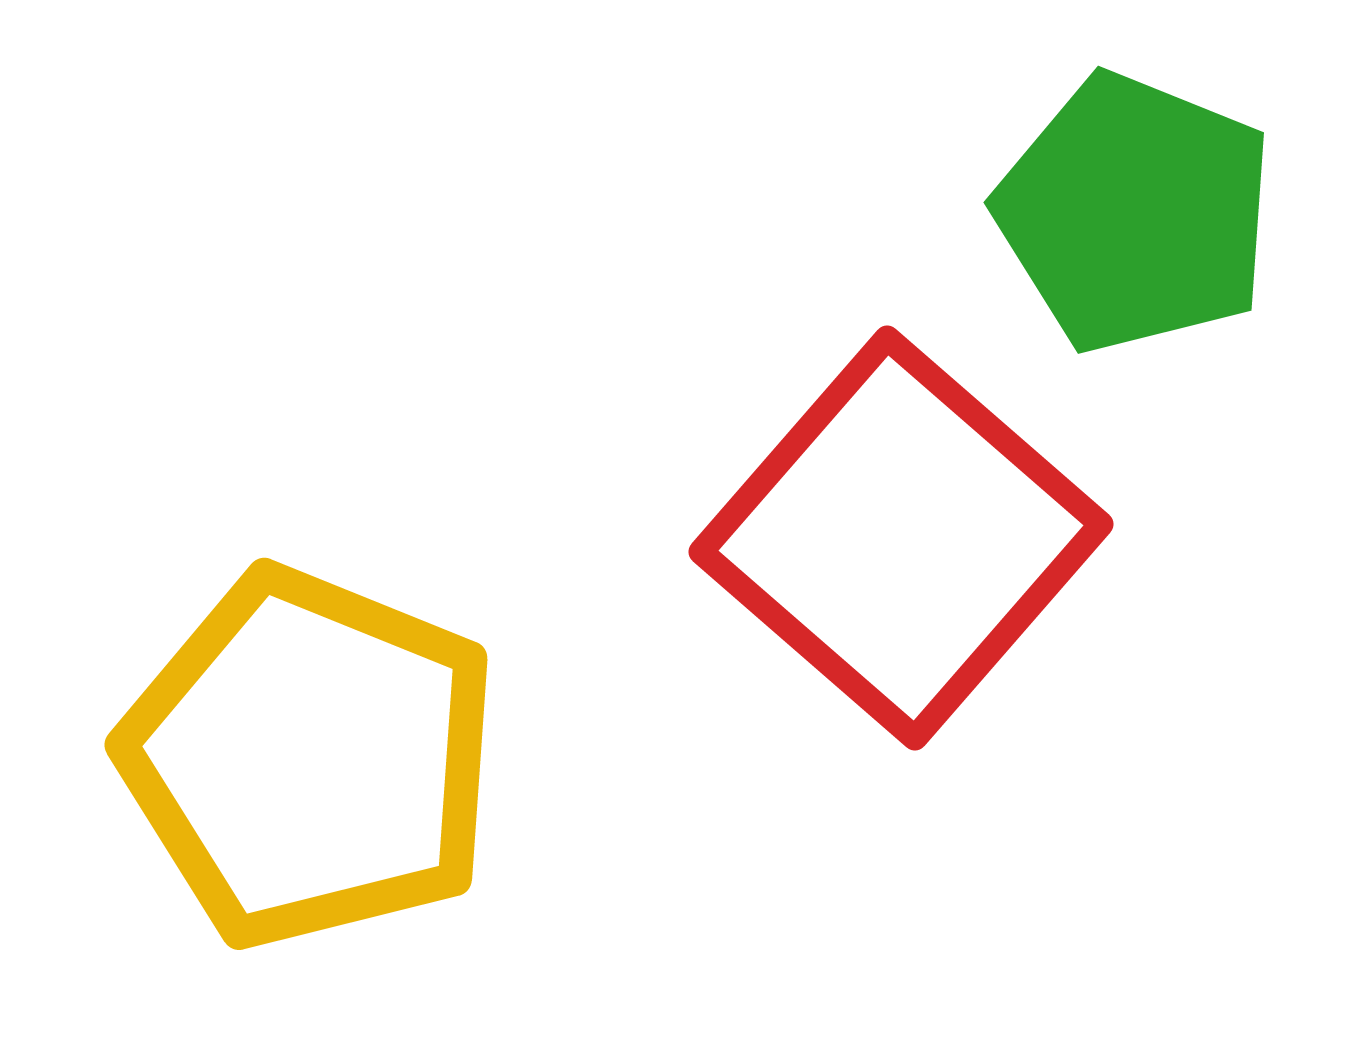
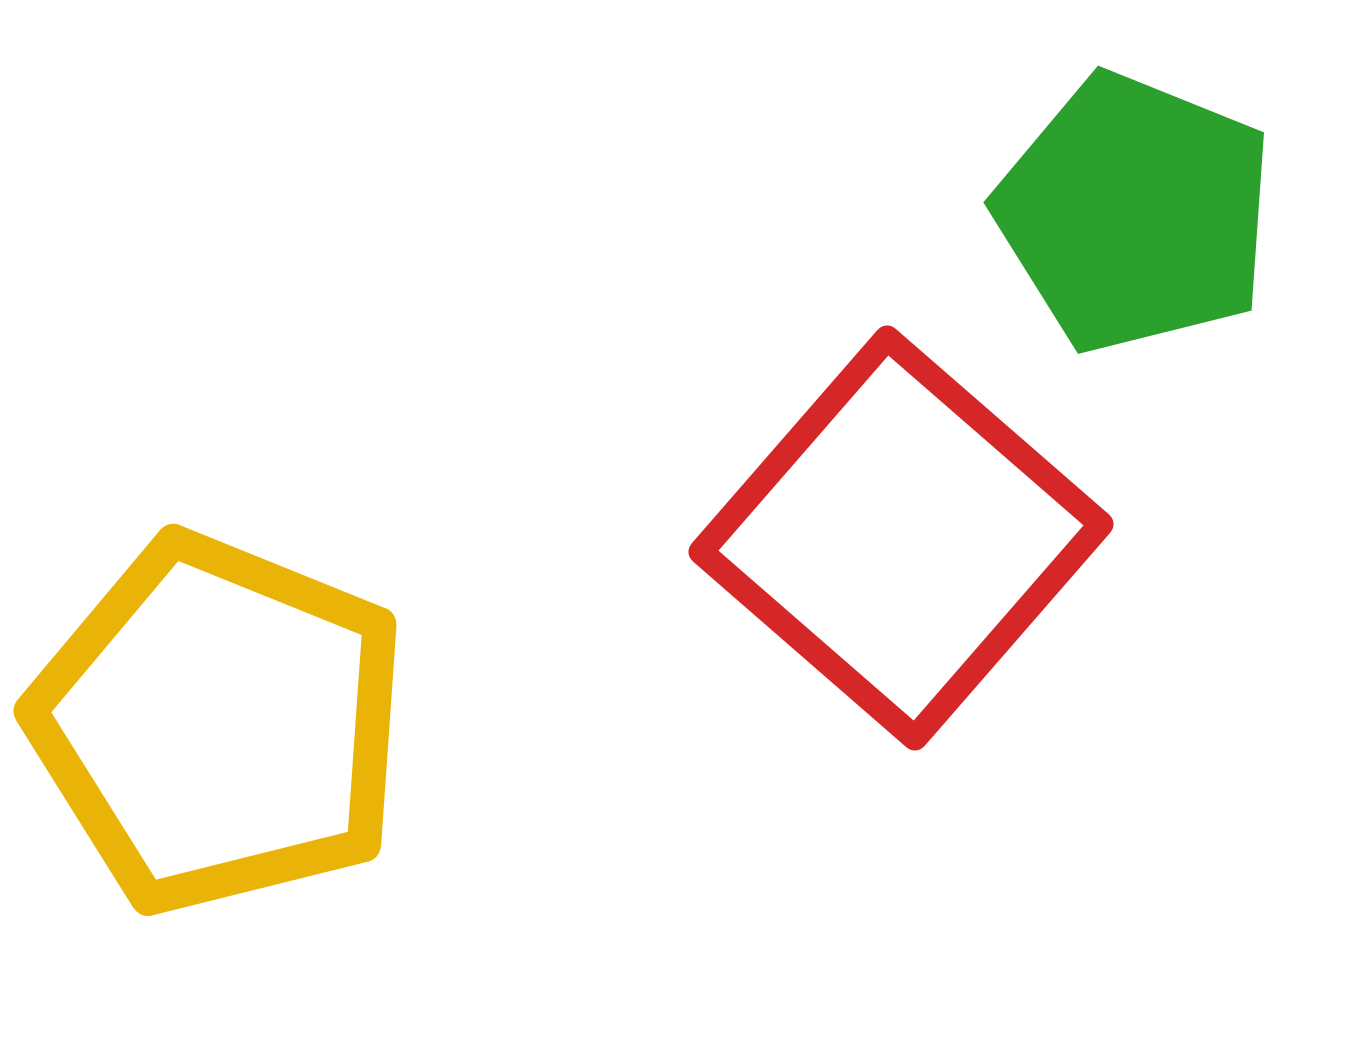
yellow pentagon: moved 91 px left, 34 px up
